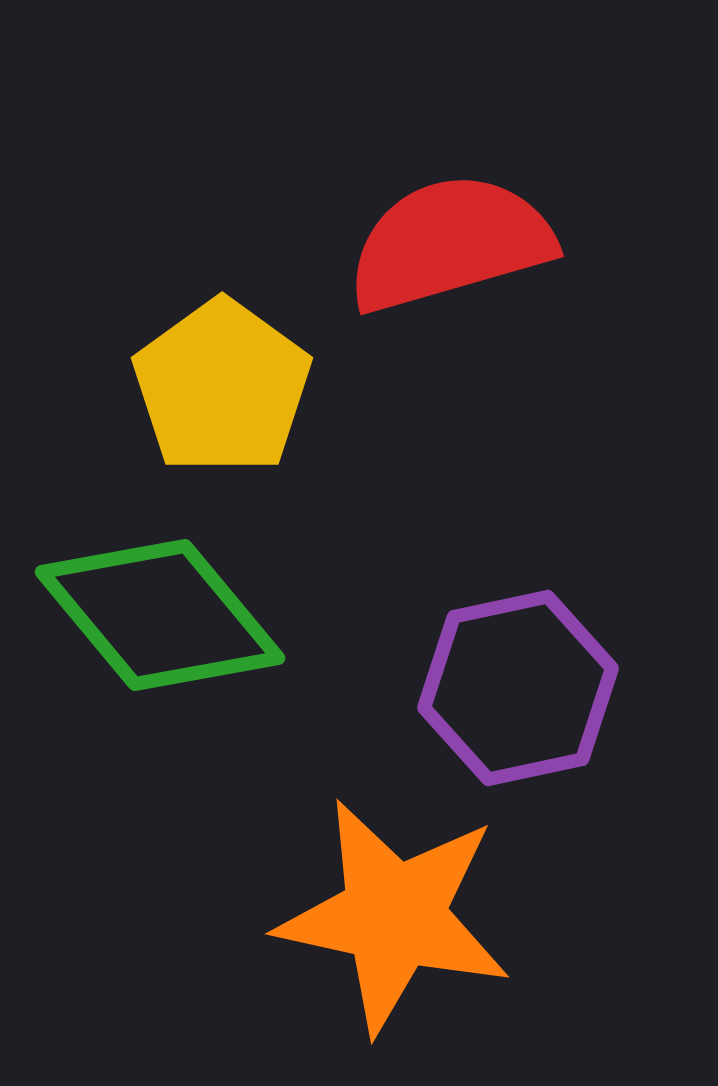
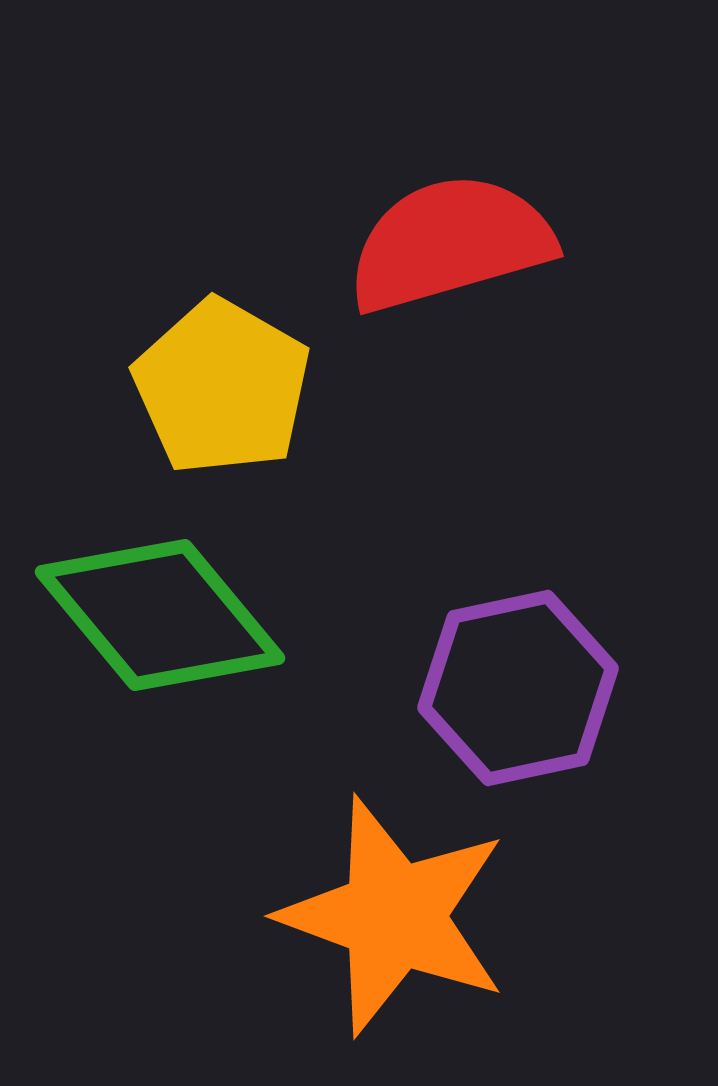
yellow pentagon: rotated 6 degrees counterclockwise
orange star: rotated 8 degrees clockwise
